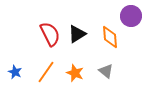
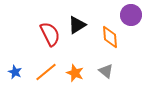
purple circle: moved 1 px up
black triangle: moved 9 px up
orange line: rotated 15 degrees clockwise
